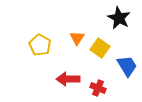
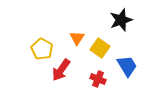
black star: moved 2 px right, 2 px down; rotated 25 degrees clockwise
yellow pentagon: moved 2 px right, 4 px down
red arrow: moved 7 px left, 9 px up; rotated 55 degrees counterclockwise
red cross: moved 9 px up
